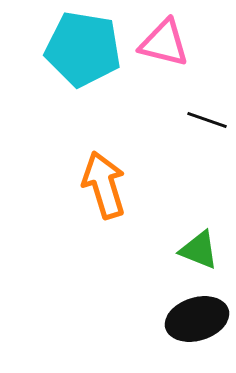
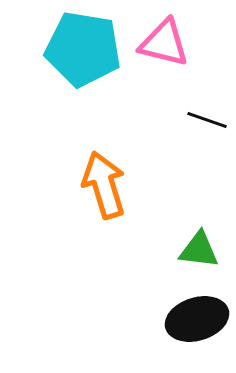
green triangle: rotated 15 degrees counterclockwise
